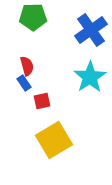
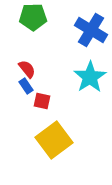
blue cross: rotated 24 degrees counterclockwise
red semicircle: moved 3 px down; rotated 24 degrees counterclockwise
blue rectangle: moved 2 px right, 3 px down
red square: rotated 24 degrees clockwise
yellow square: rotated 6 degrees counterclockwise
